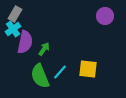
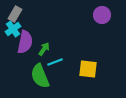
purple circle: moved 3 px left, 1 px up
cyan line: moved 5 px left, 10 px up; rotated 28 degrees clockwise
